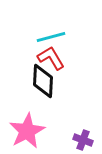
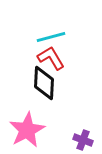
black diamond: moved 1 px right, 2 px down
pink star: moved 1 px up
